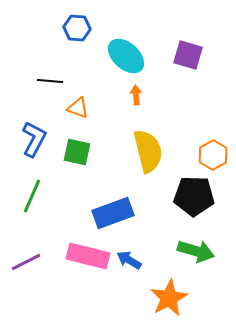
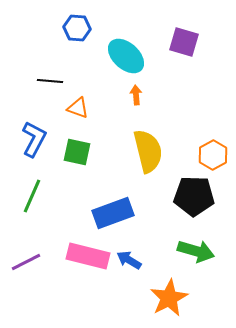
purple square: moved 4 px left, 13 px up
